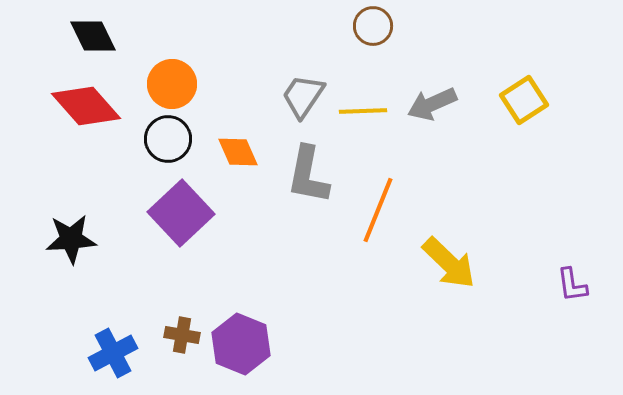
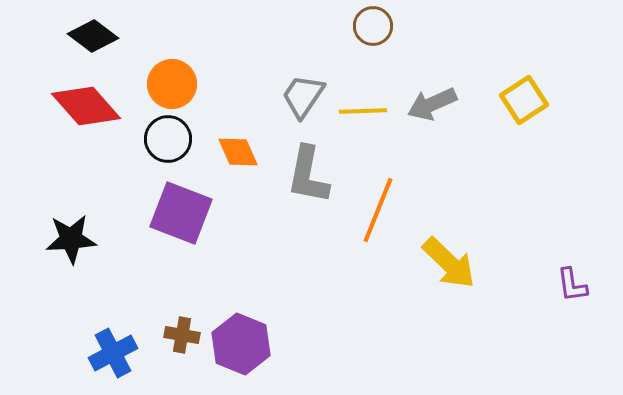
black diamond: rotated 27 degrees counterclockwise
purple square: rotated 26 degrees counterclockwise
